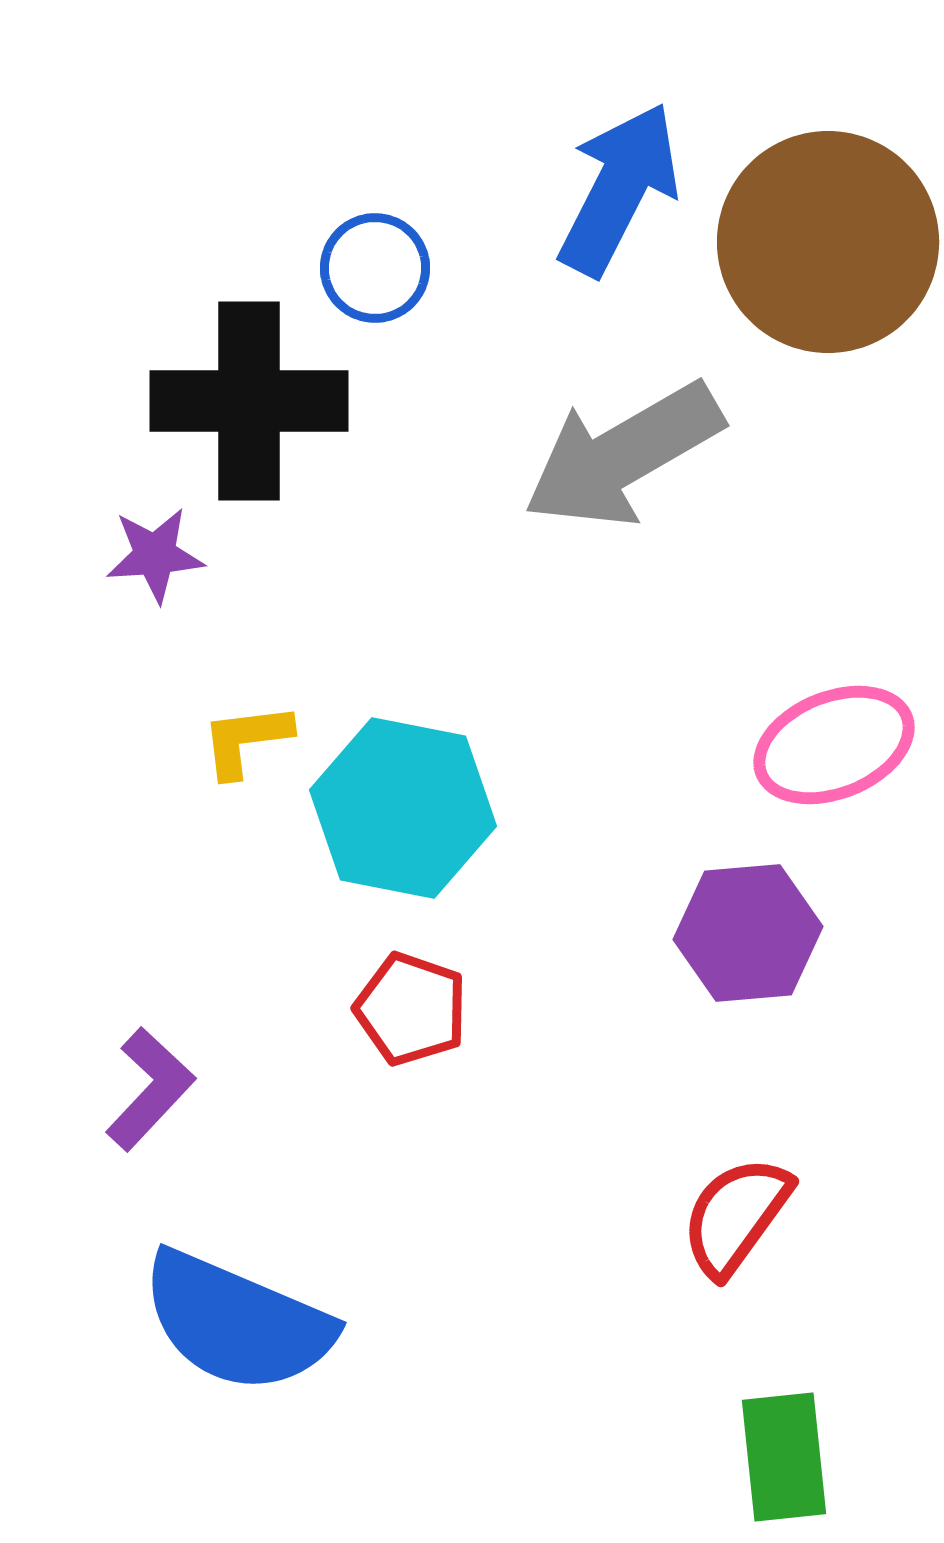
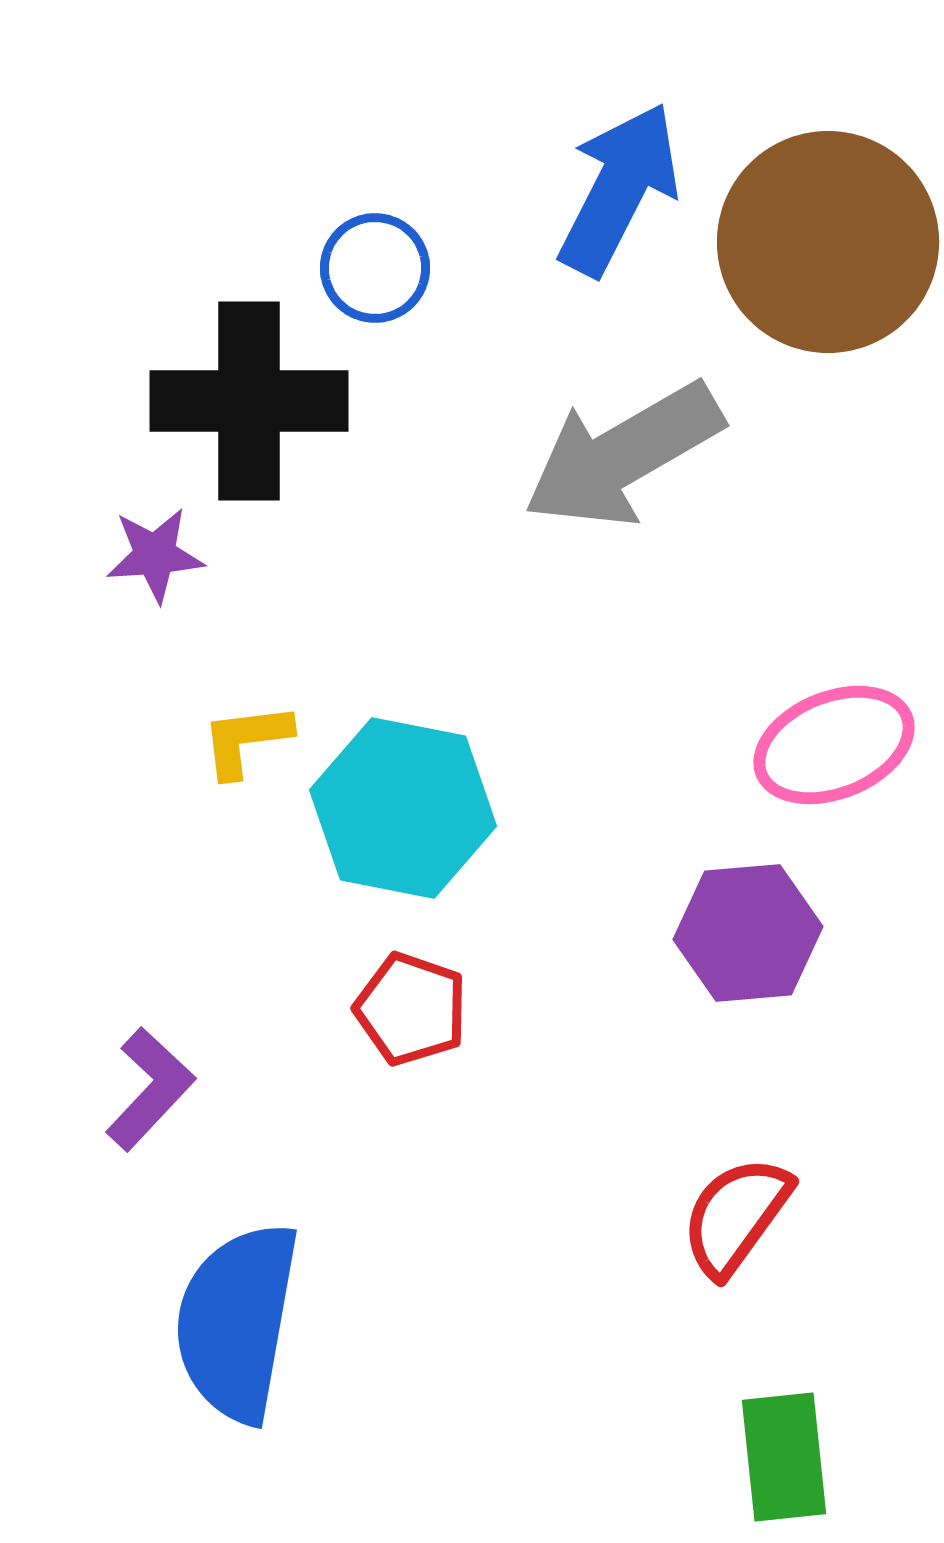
blue semicircle: rotated 77 degrees clockwise
